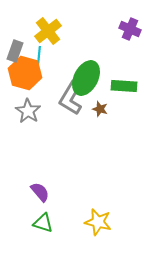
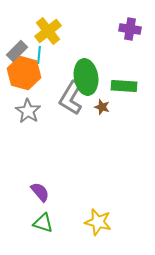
purple cross: rotated 15 degrees counterclockwise
gray rectangle: moved 2 px right; rotated 25 degrees clockwise
orange hexagon: moved 1 px left
green ellipse: moved 1 px up; rotated 36 degrees counterclockwise
brown star: moved 2 px right, 2 px up
